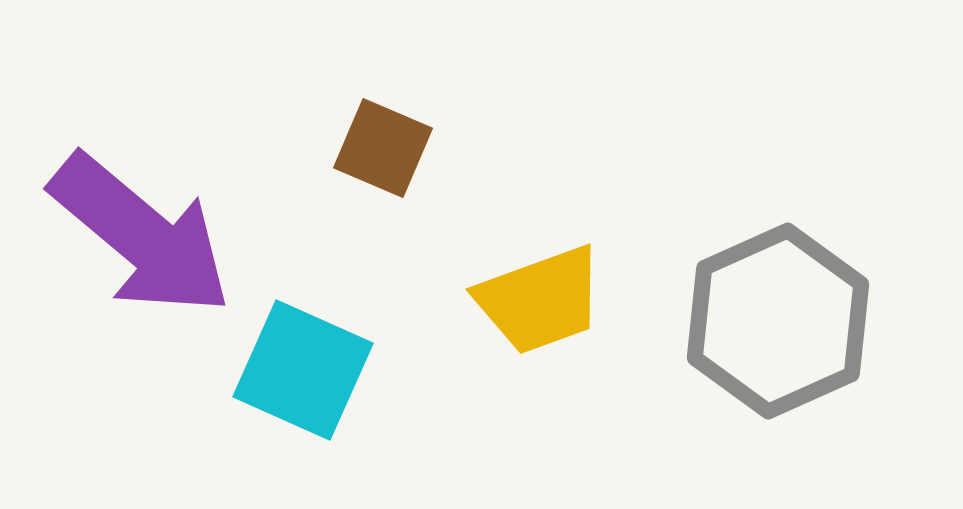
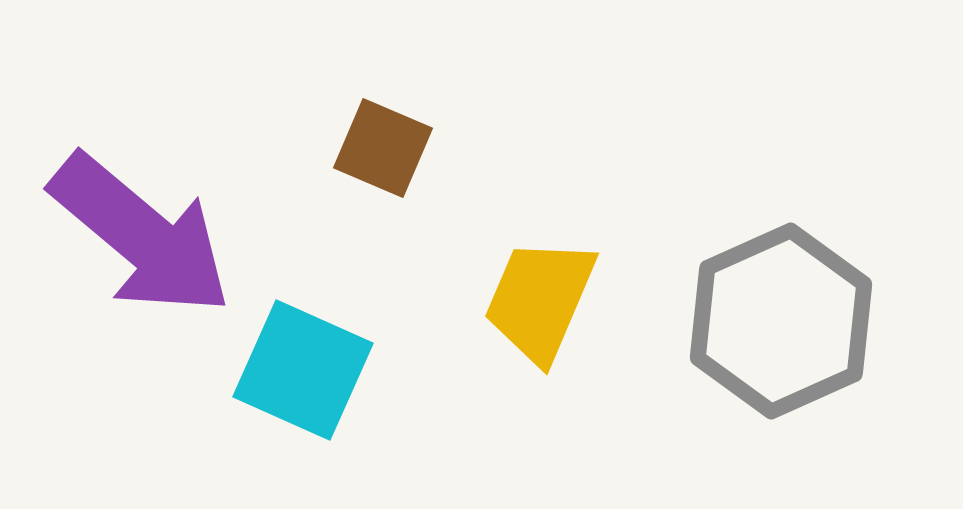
yellow trapezoid: rotated 133 degrees clockwise
gray hexagon: moved 3 px right
